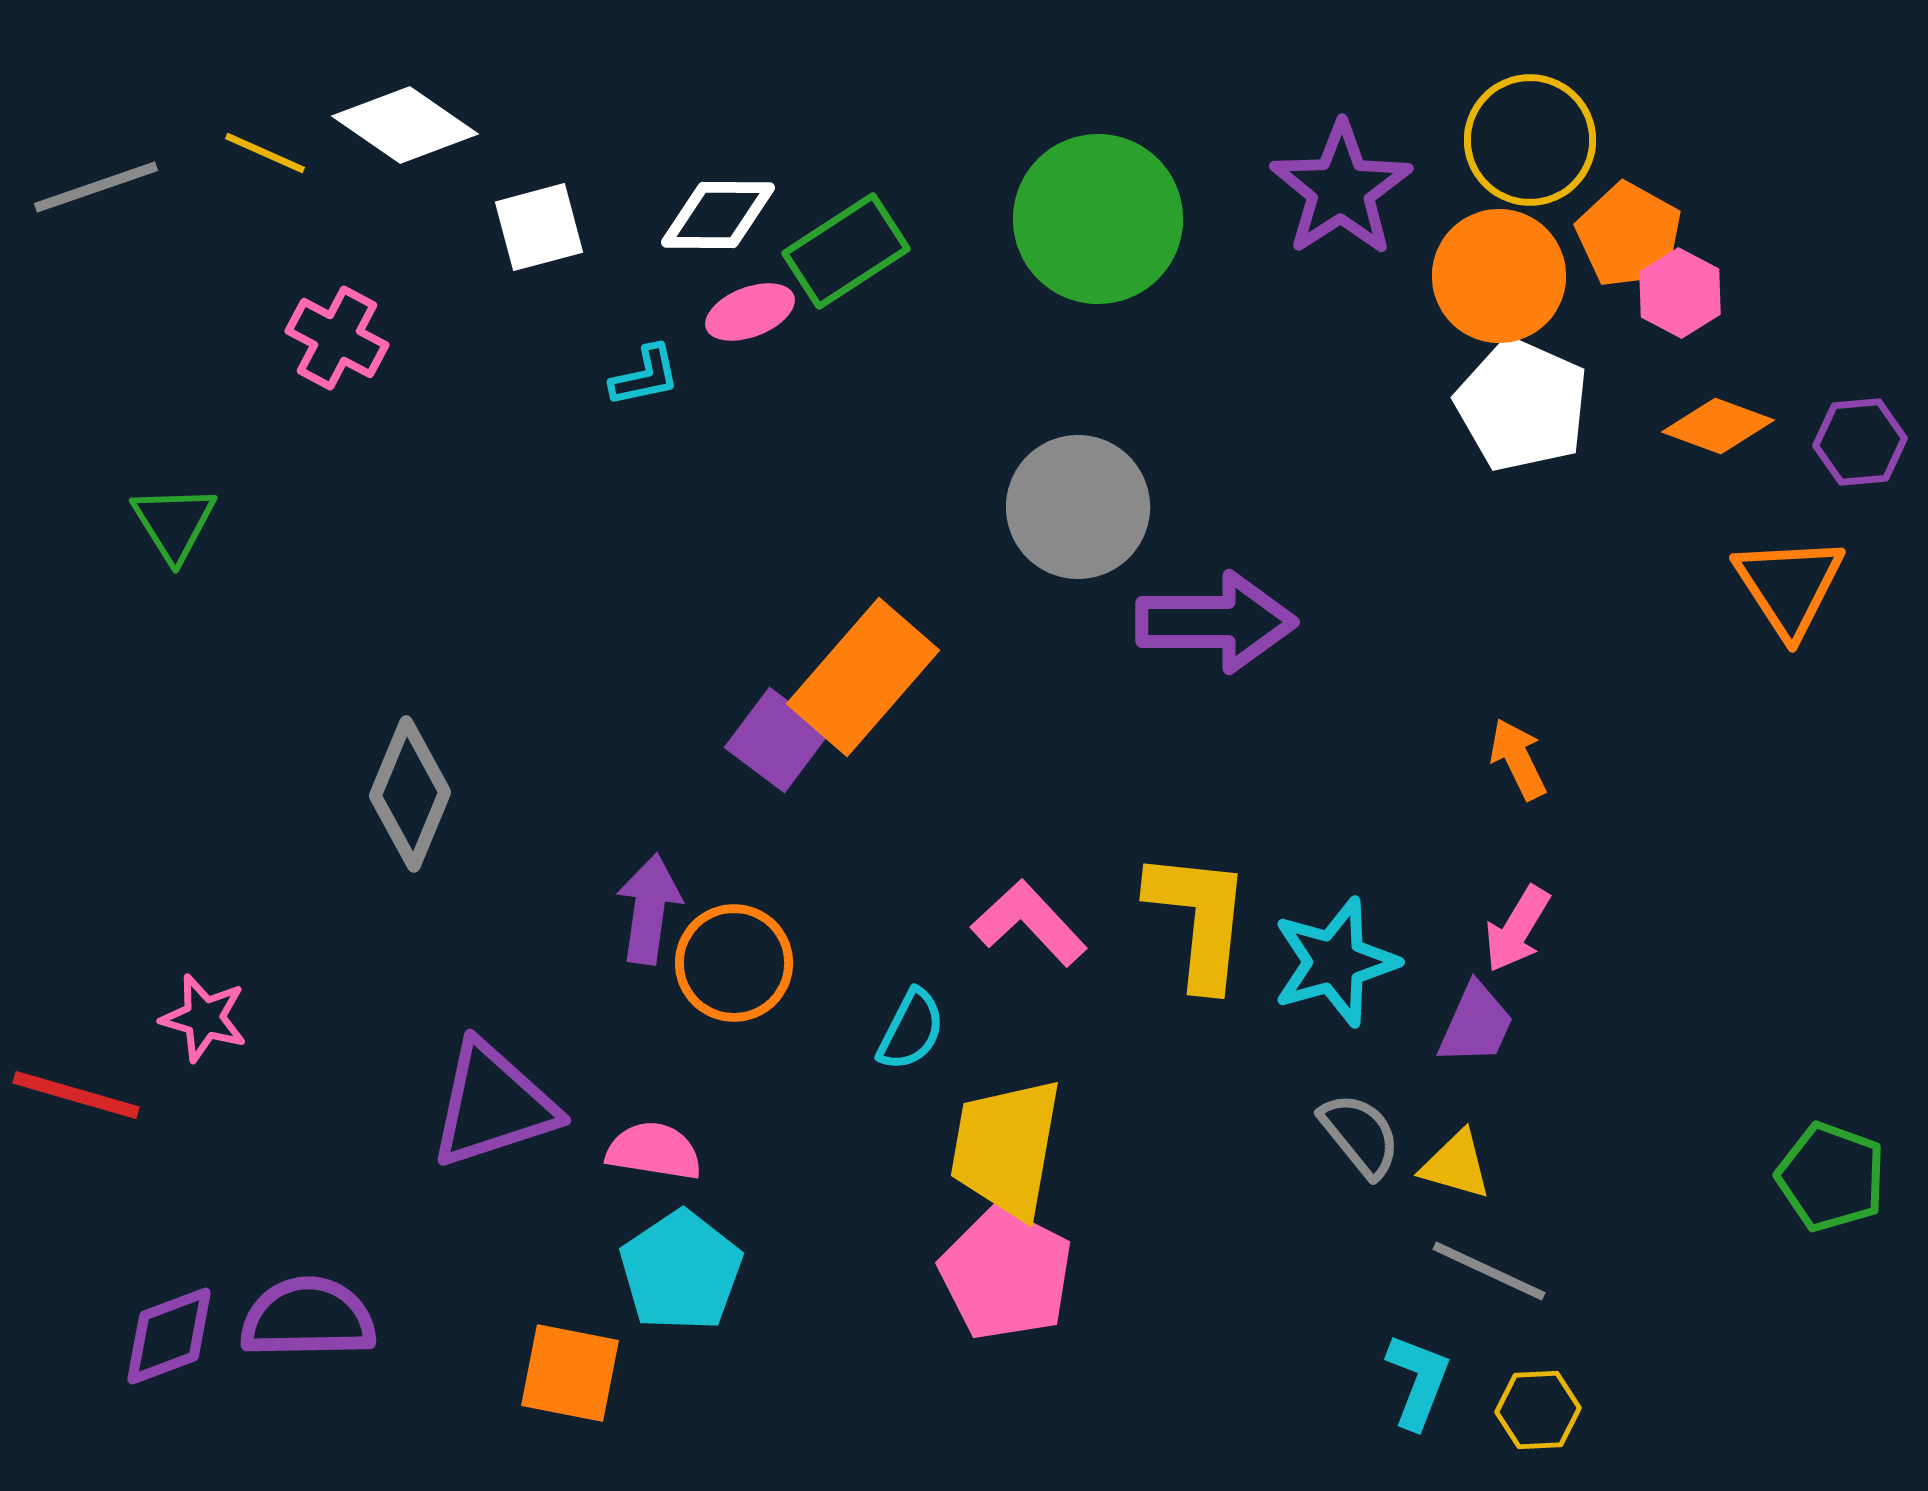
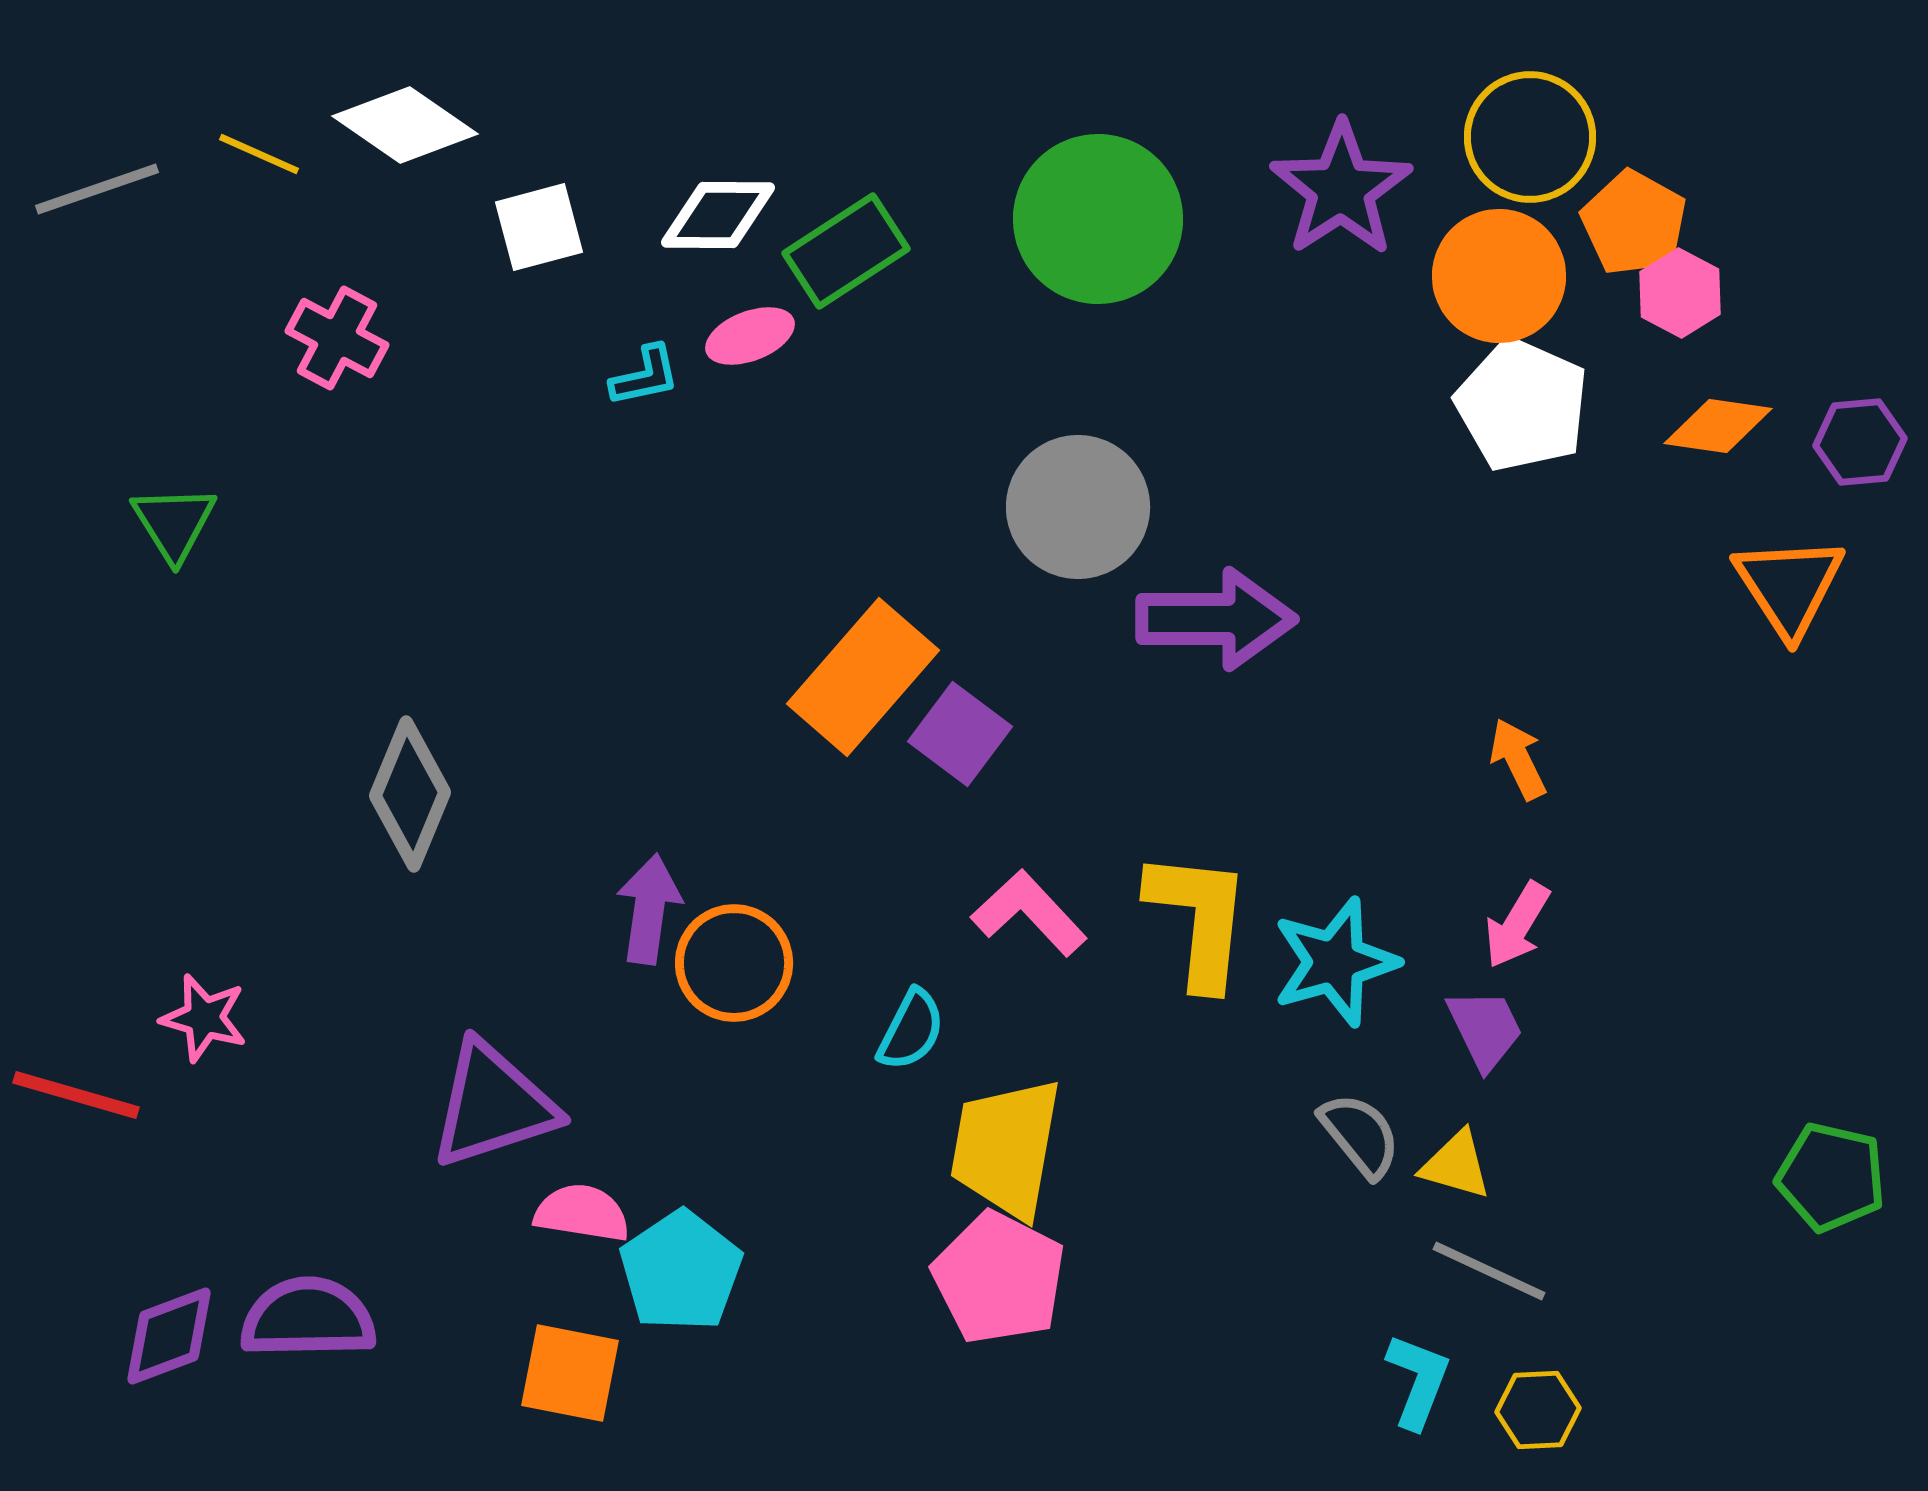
yellow circle at (1530, 140): moved 3 px up
yellow line at (265, 153): moved 6 px left, 1 px down
gray line at (96, 187): moved 1 px right, 2 px down
orange pentagon at (1629, 235): moved 5 px right, 12 px up
pink ellipse at (750, 312): moved 24 px down
orange diamond at (1718, 426): rotated 12 degrees counterclockwise
purple arrow at (1216, 622): moved 3 px up
purple square at (777, 740): moved 183 px right, 6 px up
pink L-shape at (1029, 923): moved 10 px up
pink arrow at (1517, 929): moved 4 px up
purple trapezoid at (1476, 1024): moved 9 px right, 5 px down; rotated 50 degrees counterclockwise
pink semicircle at (654, 1151): moved 72 px left, 62 px down
green pentagon at (1831, 1177): rotated 7 degrees counterclockwise
pink pentagon at (1006, 1274): moved 7 px left, 4 px down
